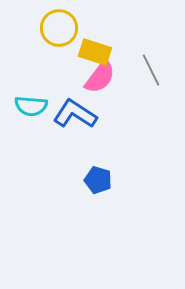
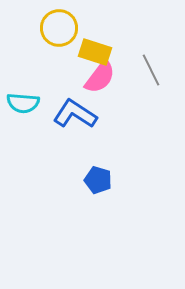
cyan semicircle: moved 8 px left, 3 px up
